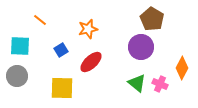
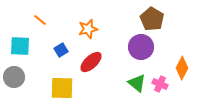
gray circle: moved 3 px left, 1 px down
